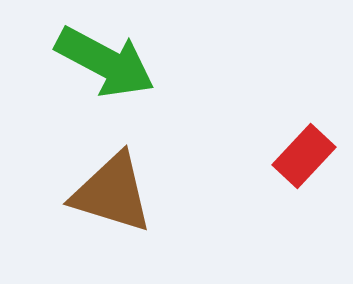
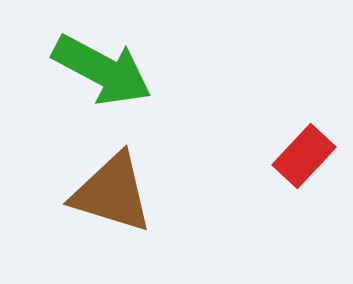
green arrow: moved 3 px left, 8 px down
